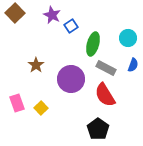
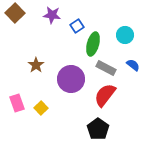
purple star: rotated 18 degrees counterclockwise
blue square: moved 6 px right
cyan circle: moved 3 px left, 3 px up
blue semicircle: rotated 72 degrees counterclockwise
red semicircle: rotated 70 degrees clockwise
